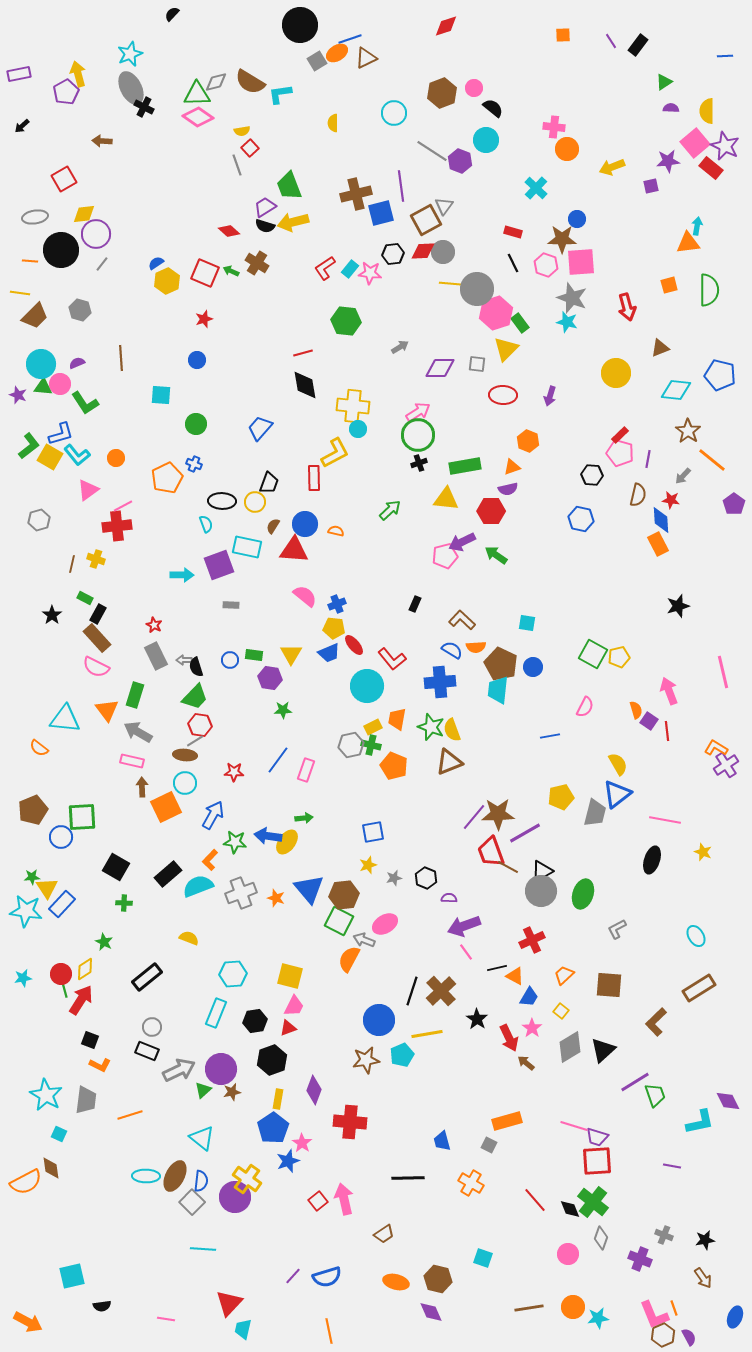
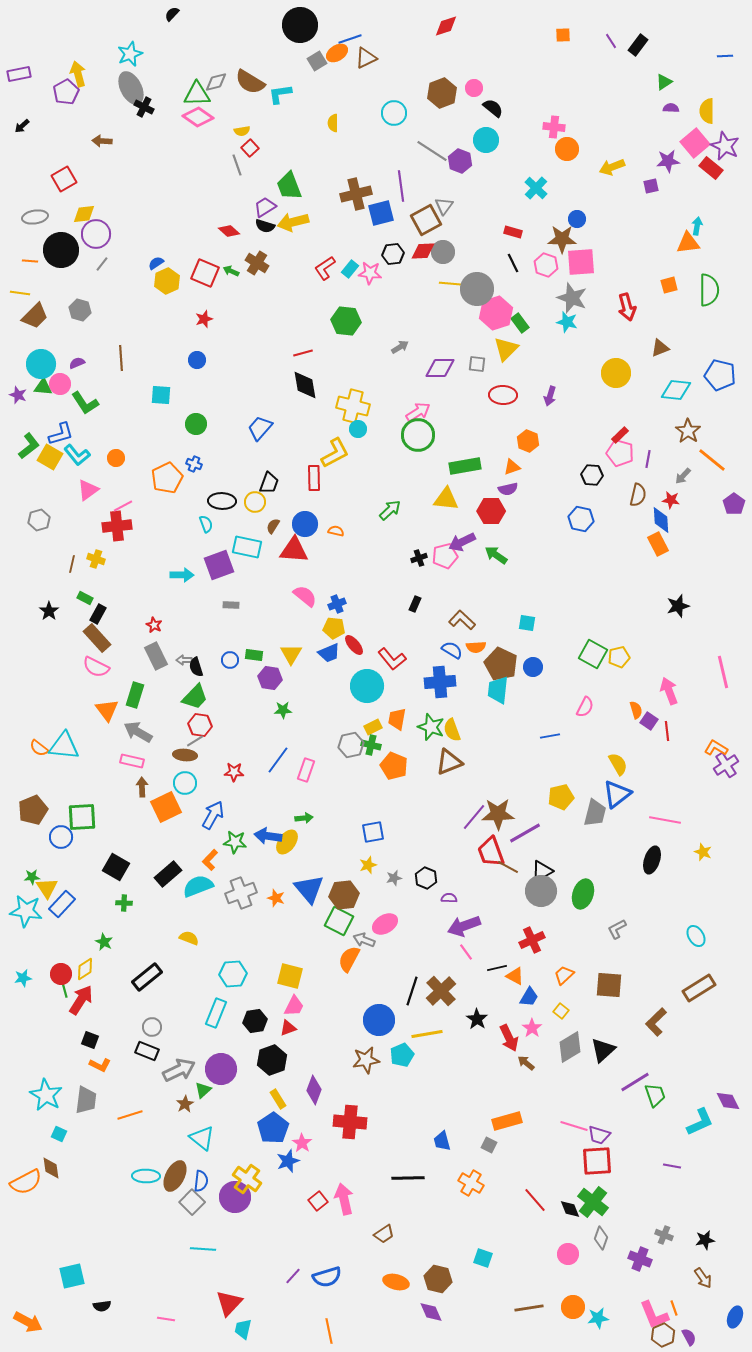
yellow cross at (353, 406): rotated 8 degrees clockwise
black cross at (419, 463): moved 95 px down
black star at (52, 615): moved 3 px left, 4 px up
cyan triangle at (65, 719): moved 1 px left, 27 px down
brown star at (232, 1092): moved 47 px left, 12 px down; rotated 18 degrees counterclockwise
yellow rectangle at (278, 1099): rotated 42 degrees counterclockwise
cyan L-shape at (700, 1122): rotated 12 degrees counterclockwise
purple trapezoid at (597, 1137): moved 2 px right, 2 px up
